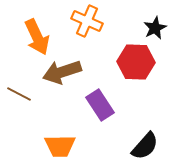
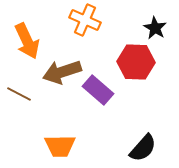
orange cross: moved 2 px left, 1 px up
black star: rotated 15 degrees counterclockwise
orange arrow: moved 10 px left, 4 px down
purple rectangle: moved 2 px left, 15 px up; rotated 16 degrees counterclockwise
black semicircle: moved 2 px left, 2 px down
